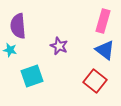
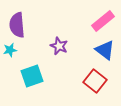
pink rectangle: rotated 35 degrees clockwise
purple semicircle: moved 1 px left, 1 px up
cyan star: rotated 24 degrees counterclockwise
